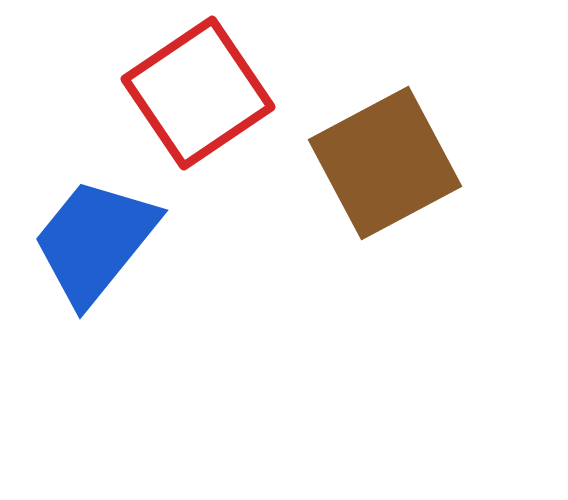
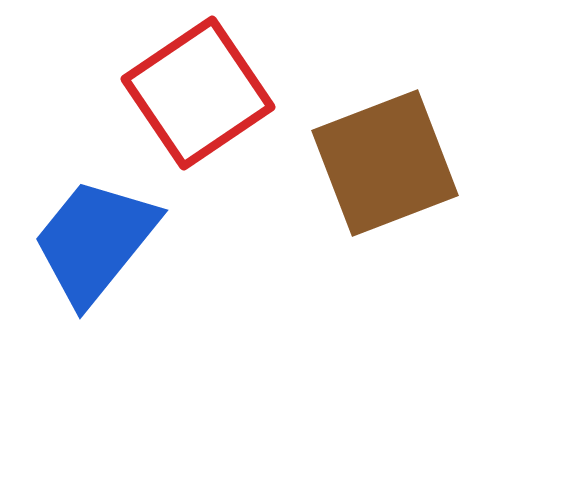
brown square: rotated 7 degrees clockwise
